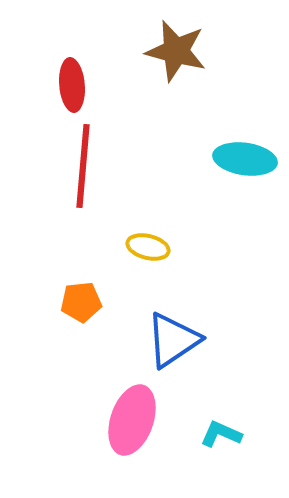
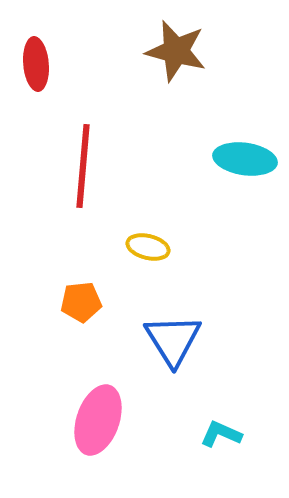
red ellipse: moved 36 px left, 21 px up
blue triangle: rotated 28 degrees counterclockwise
pink ellipse: moved 34 px left
